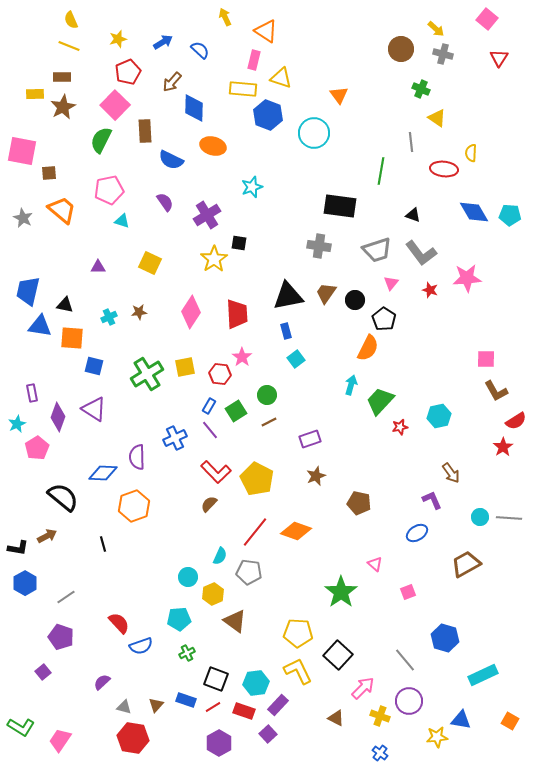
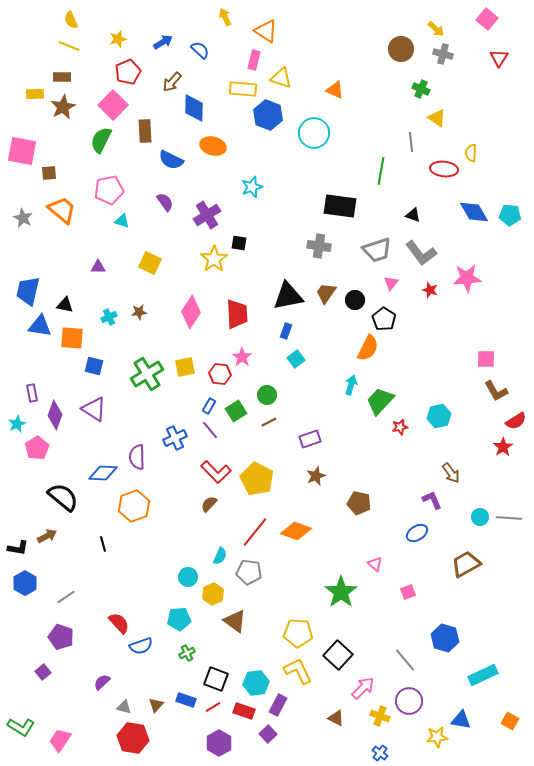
orange triangle at (339, 95): moved 4 px left, 5 px up; rotated 30 degrees counterclockwise
pink square at (115, 105): moved 2 px left
blue rectangle at (286, 331): rotated 35 degrees clockwise
purple diamond at (58, 417): moved 3 px left, 2 px up
purple rectangle at (278, 705): rotated 15 degrees counterclockwise
